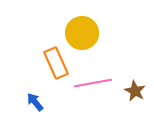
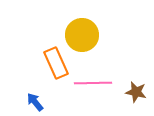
yellow circle: moved 2 px down
pink line: rotated 9 degrees clockwise
brown star: moved 1 px right, 1 px down; rotated 15 degrees counterclockwise
